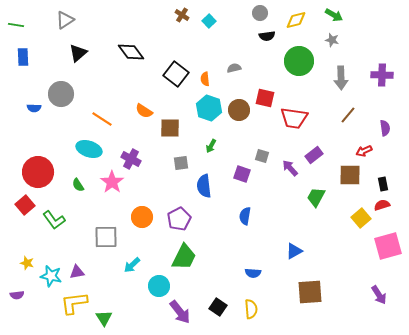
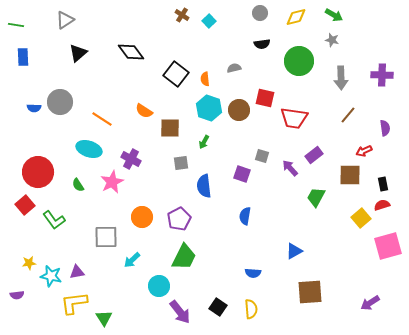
yellow diamond at (296, 20): moved 3 px up
black semicircle at (267, 36): moved 5 px left, 8 px down
gray circle at (61, 94): moved 1 px left, 8 px down
green arrow at (211, 146): moved 7 px left, 4 px up
pink star at (112, 182): rotated 10 degrees clockwise
yellow star at (27, 263): moved 2 px right; rotated 24 degrees counterclockwise
cyan arrow at (132, 265): moved 5 px up
purple arrow at (379, 295): moved 9 px left, 8 px down; rotated 90 degrees clockwise
